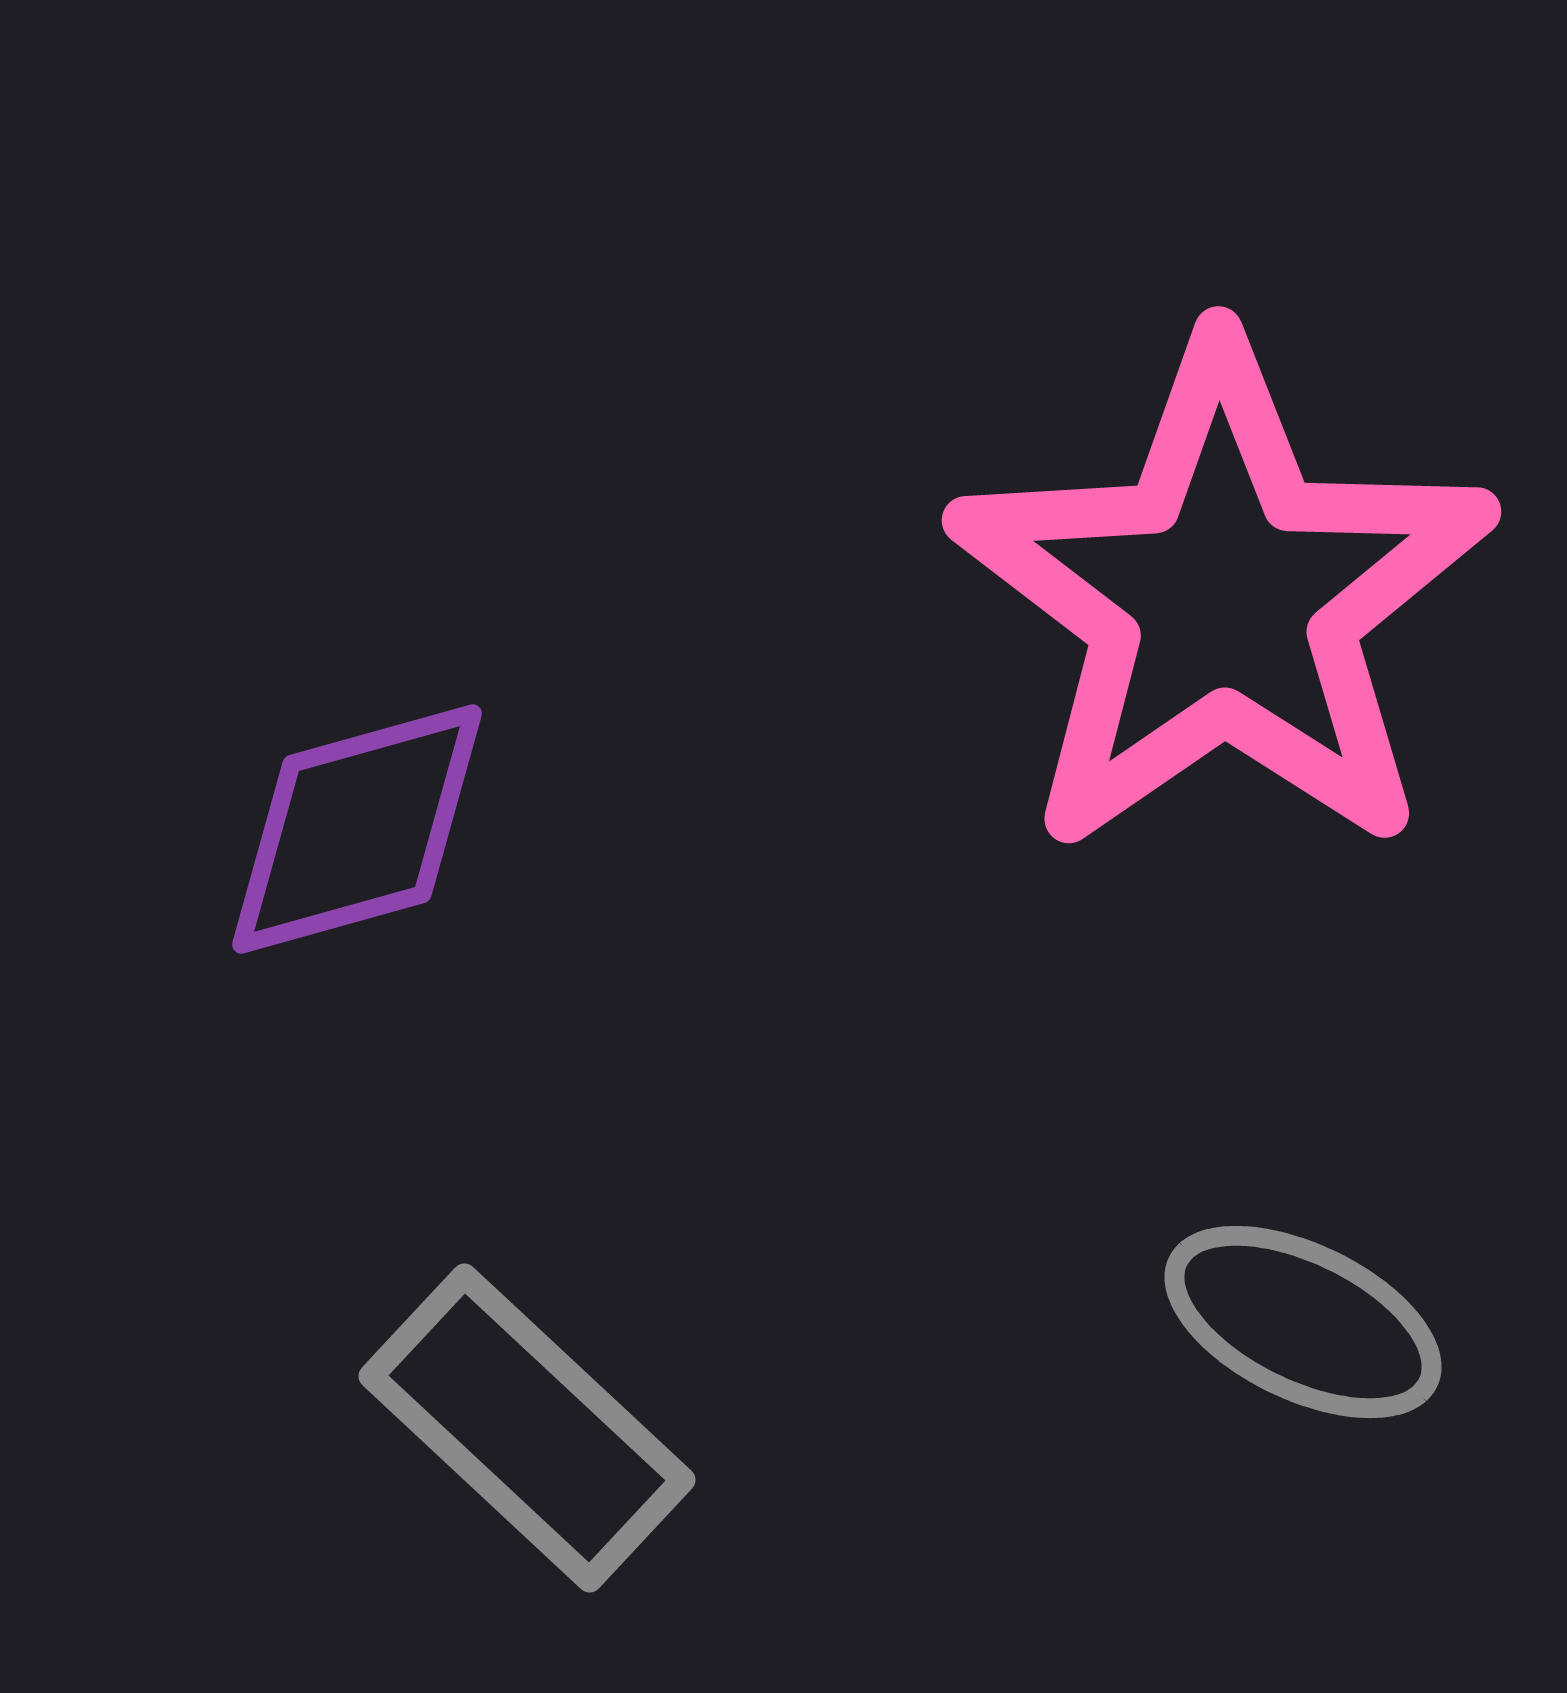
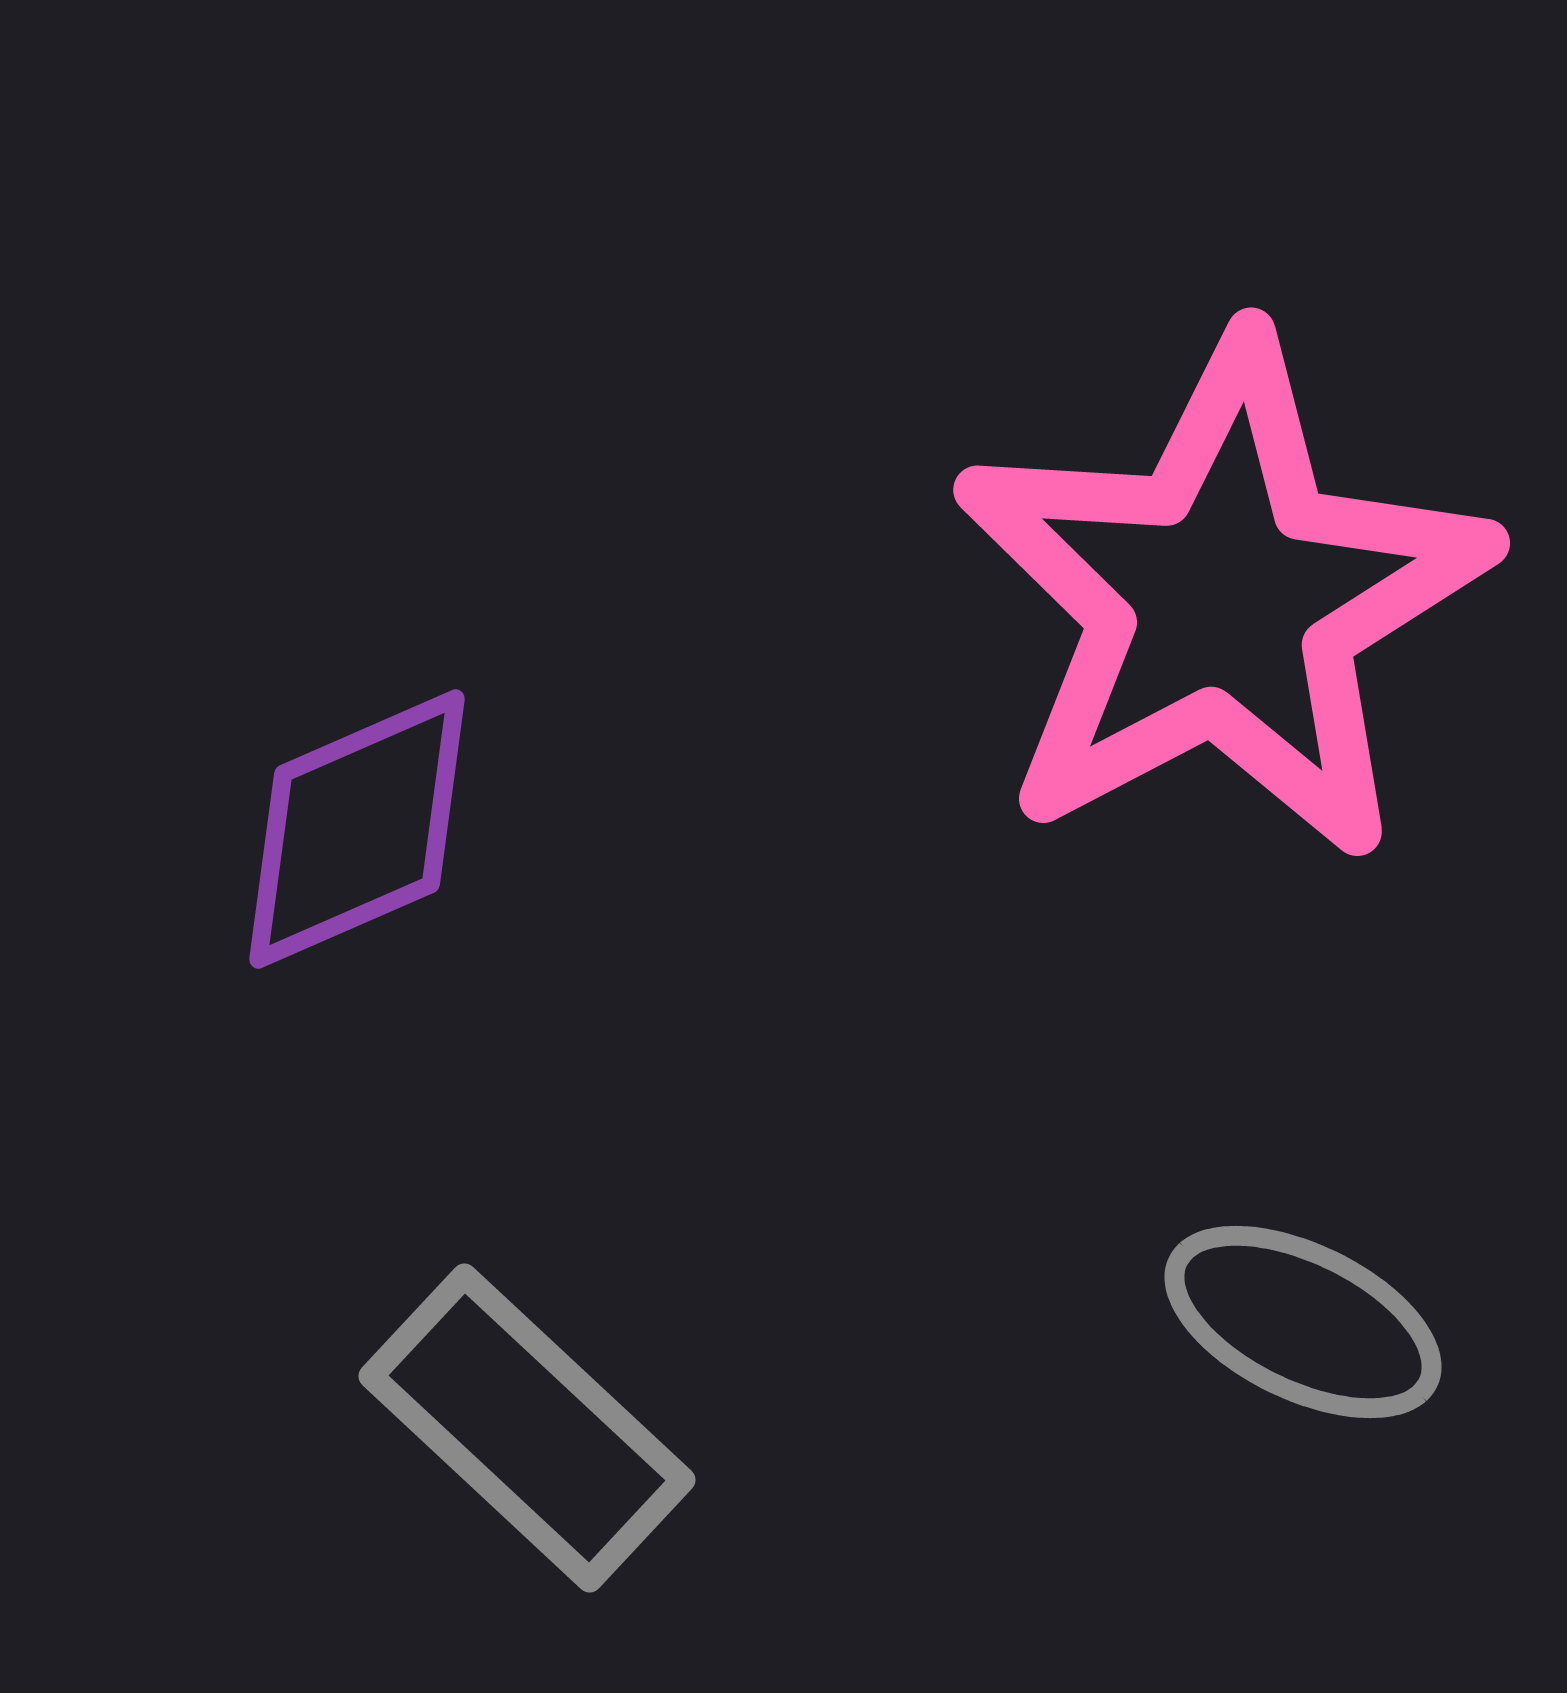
pink star: rotated 7 degrees clockwise
purple diamond: rotated 8 degrees counterclockwise
